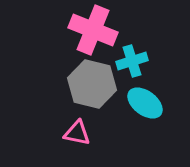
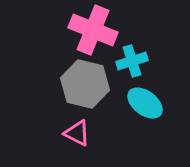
gray hexagon: moved 7 px left
pink triangle: rotated 16 degrees clockwise
